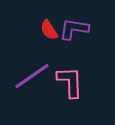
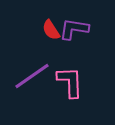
red semicircle: moved 2 px right
